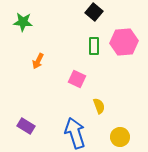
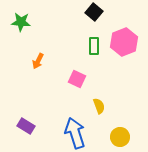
green star: moved 2 px left
pink hexagon: rotated 16 degrees counterclockwise
